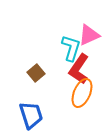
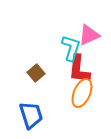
red L-shape: rotated 28 degrees counterclockwise
